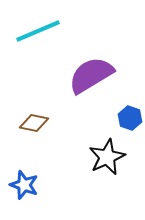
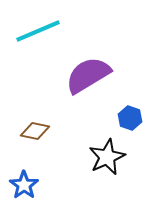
purple semicircle: moved 3 px left
brown diamond: moved 1 px right, 8 px down
blue star: rotated 16 degrees clockwise
